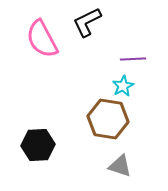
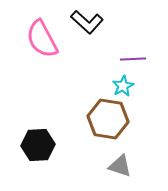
black L-shape: rotated 112 degrees counterclockwise
